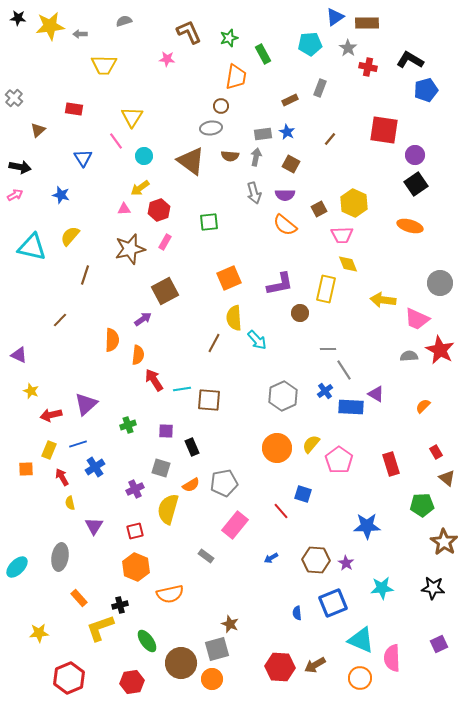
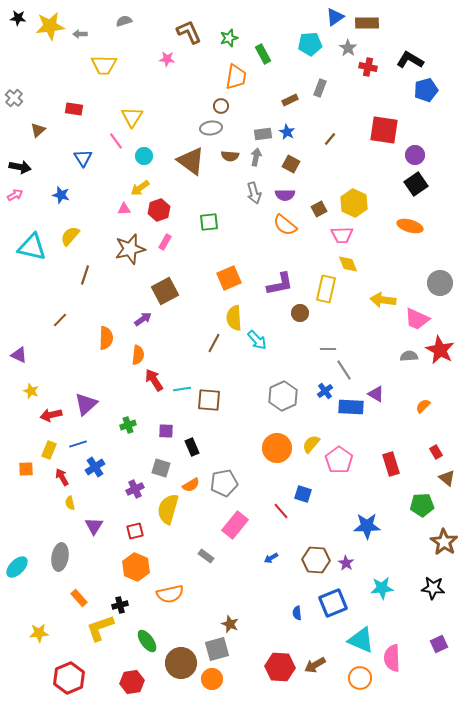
orange semicircle at (112, 340): moved 6 px left, 2 px up
